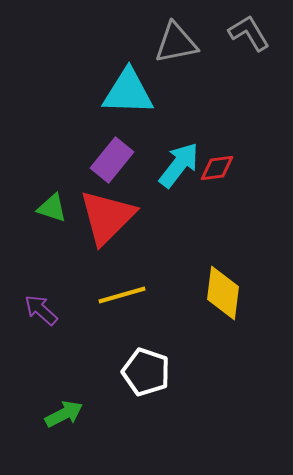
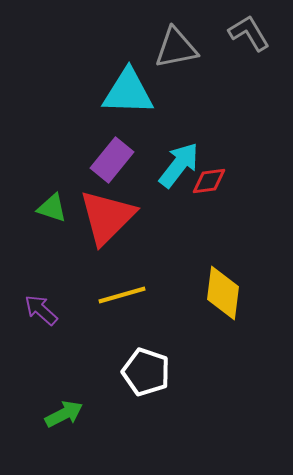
gray triangle: moved 5 px down
red diamond: moved 8 px left, 13 px down
